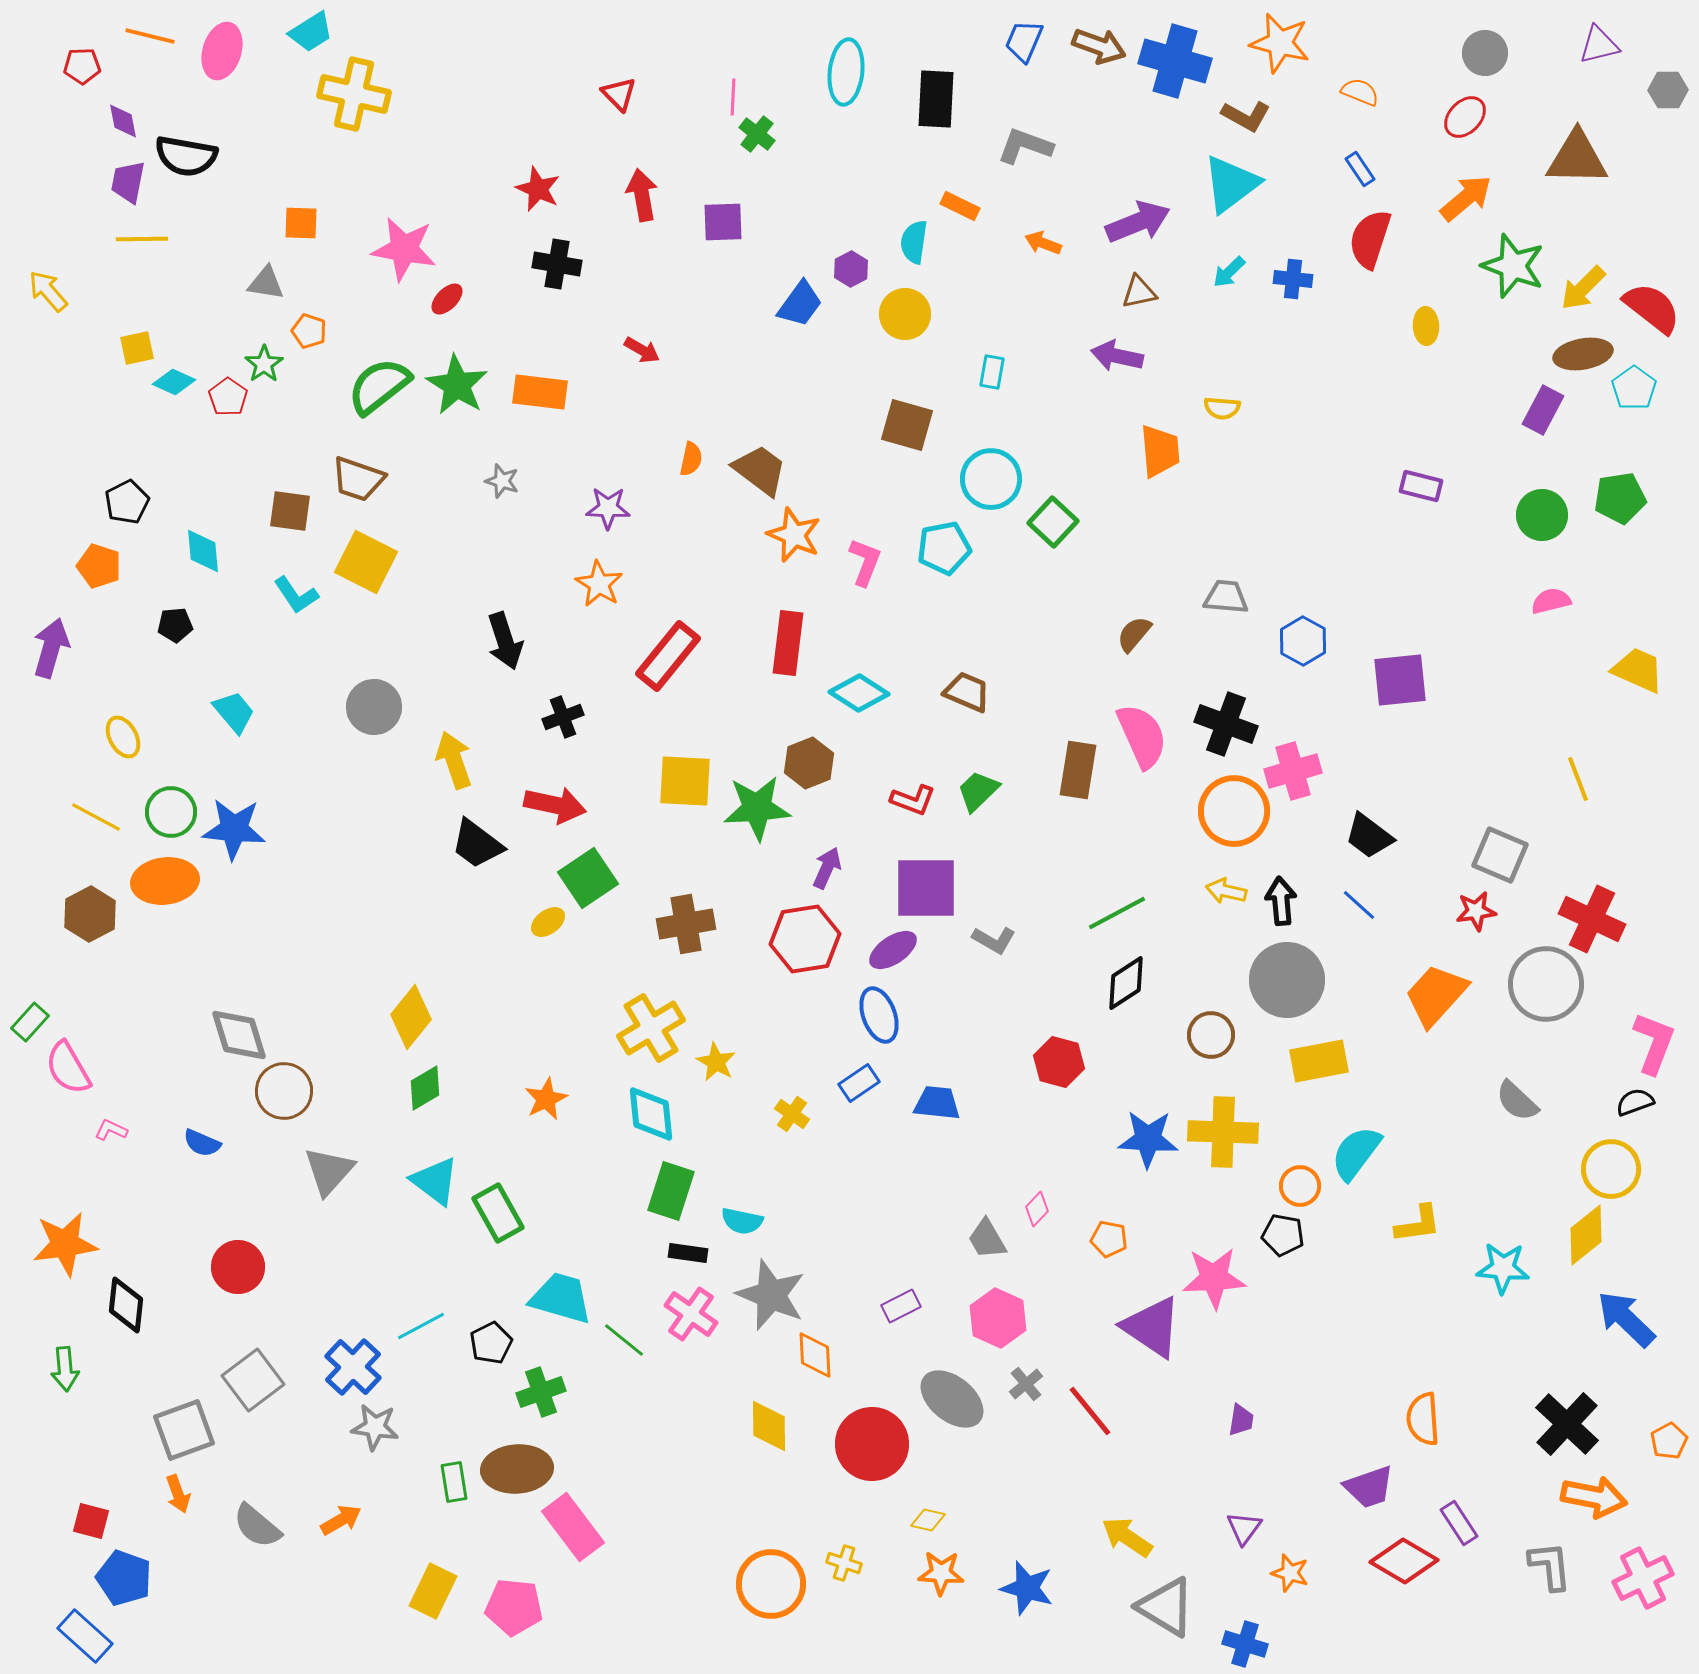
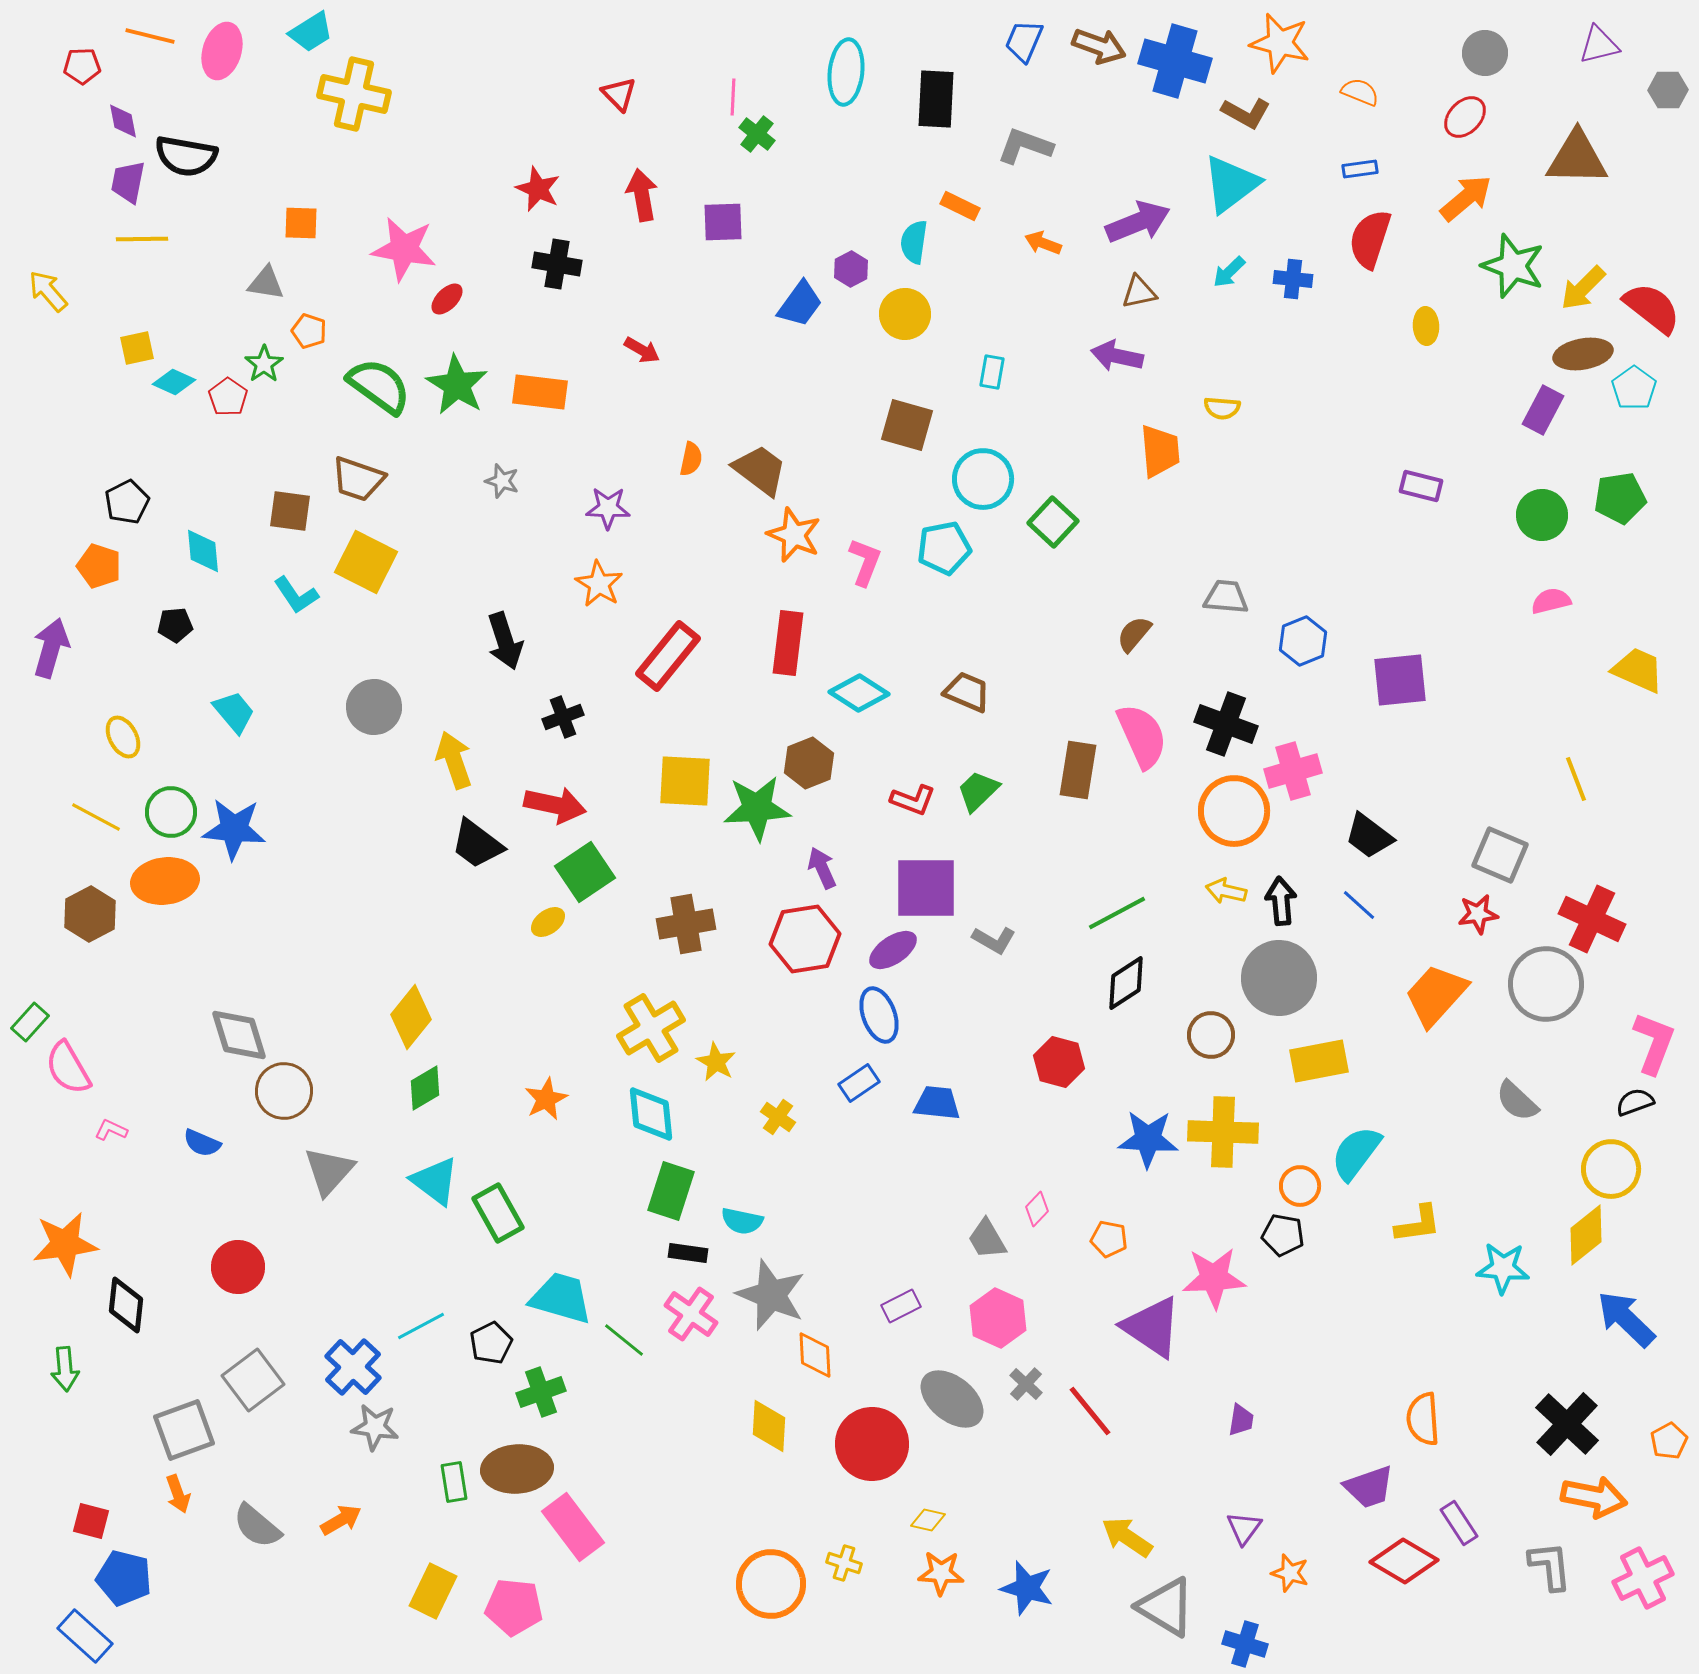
brown L-shape at (1246, 116): moved 3 px up
blue rectangle at (1360, 169): rotated 64 degrees counterclockwise
green semicircle at (379, 386): rotated 74 degrees clockwise
cyan circle at (991, 479): moved 8 px left
blue hexagon at (1303, 641): rotated 9 degrees clockwise
yellow line at (1578, 779): moved 2 px left
purple arrow at (827, 868): moved 5 px left; rotated 48 degrees counterclockwise
green square at (588, 878): moved 3 px left, 6 px up
red star at (1476, 911): moved 2 px right, 3 px down
gray circle at (1287, 980): moved 8 px left, 2 px up
yellow cross at (792, 1114): moved 14 px left, 3 px down
gray cross at (1026, 1384): rotated 8 degrees counterclockwise
yellow diamond at (769, 1426): rotated 4 degrees clockwise
blue pentagon at (124, 1578): rotated 6 degrees counterclockwise
